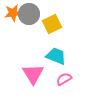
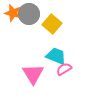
orange star: rotated 24 degrees clockwise
yellow square: rotated 24 degrees counterclockwise
pink semicircle: moved 10 px up
